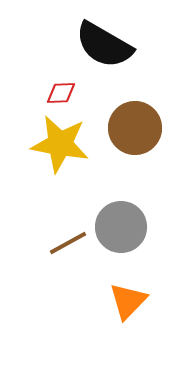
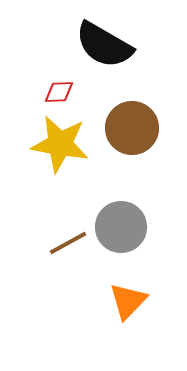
red diamond: moved 2 px left, 1 px up
brown circle: moved 3 px left
